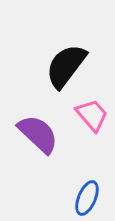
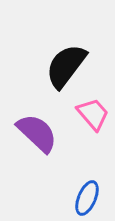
pink trapezoid: moved 1 px right, 1 px up
purple semicircle: moved 1 px left, 1 px up
